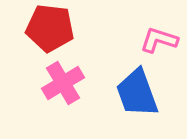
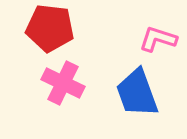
pink L-shape: moved 1 px left, 1 px up
pink cross: rotated 33 degrees counterclockwise
